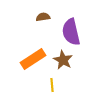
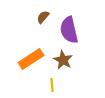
brown semicircle: rotated 40 degrees counterclockwise
purple semicircle: moved 2 px left, 2 px up
orange rectangle: moved 2 px left
